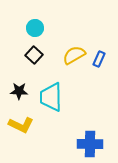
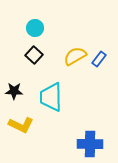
yellow semicircle: moved 1 px right, 1 px down
blue rectangle: rotated 14 degrees clockwise
black star: moved 5 px left
